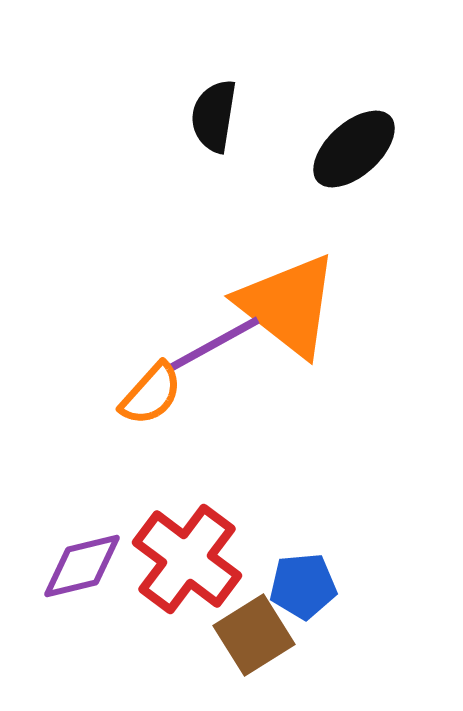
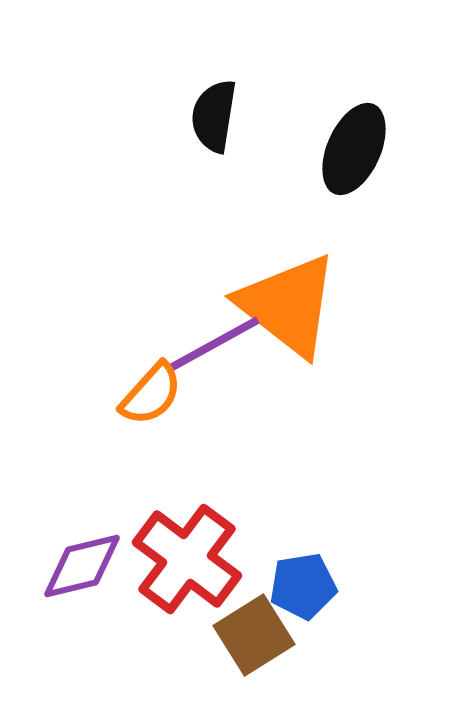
black ellipse: rotated 24 degrees counterclockwise
blue pentagon: rotated 4 degrees counterclockwise
